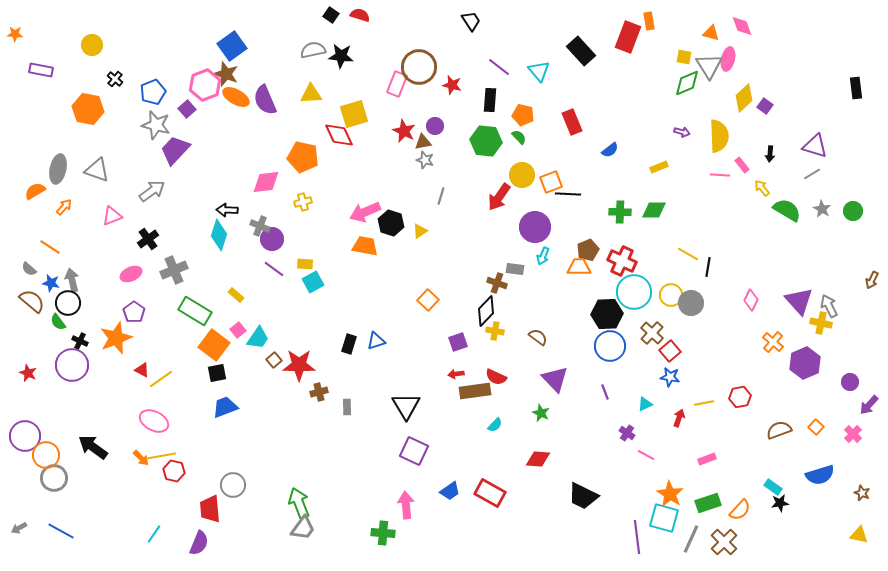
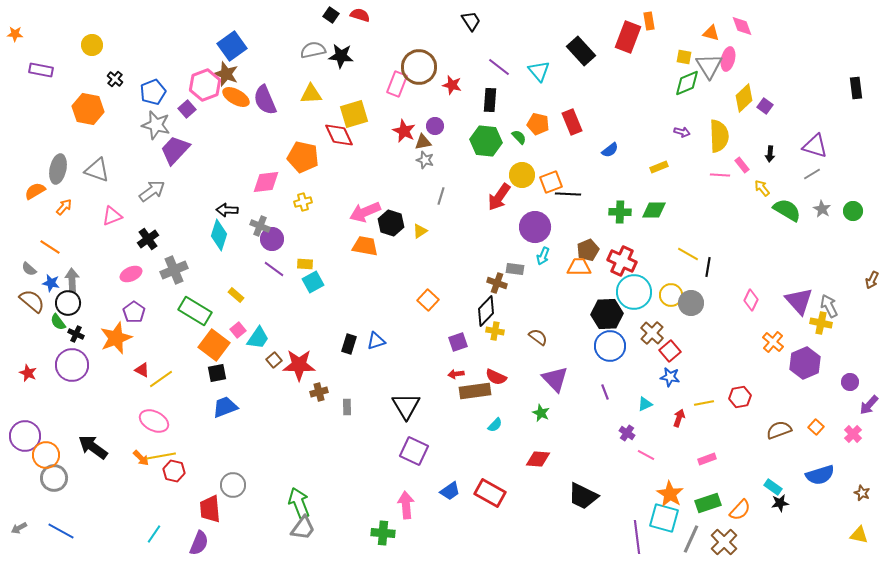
orange pentagon at (523, 115): moved 15 px right, 9 px down
gray arrow at (72, 280): rotated 10 degrees clockwise
black cross at (80, 341): moved 4 px left, 7 px up
